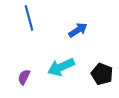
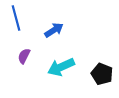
blue line: moved 13 px left
blue arrow: moved 24 px left
purple semicircle: moved 21 px up
